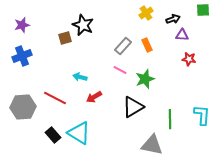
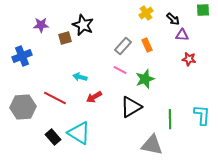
black arrow: rotated 64 degrees clockwise
purple star: moved 19 px right; rotated 14 degrees clockwise
black triangle: moved 2 px left
black rectangle: moved 2 px down
